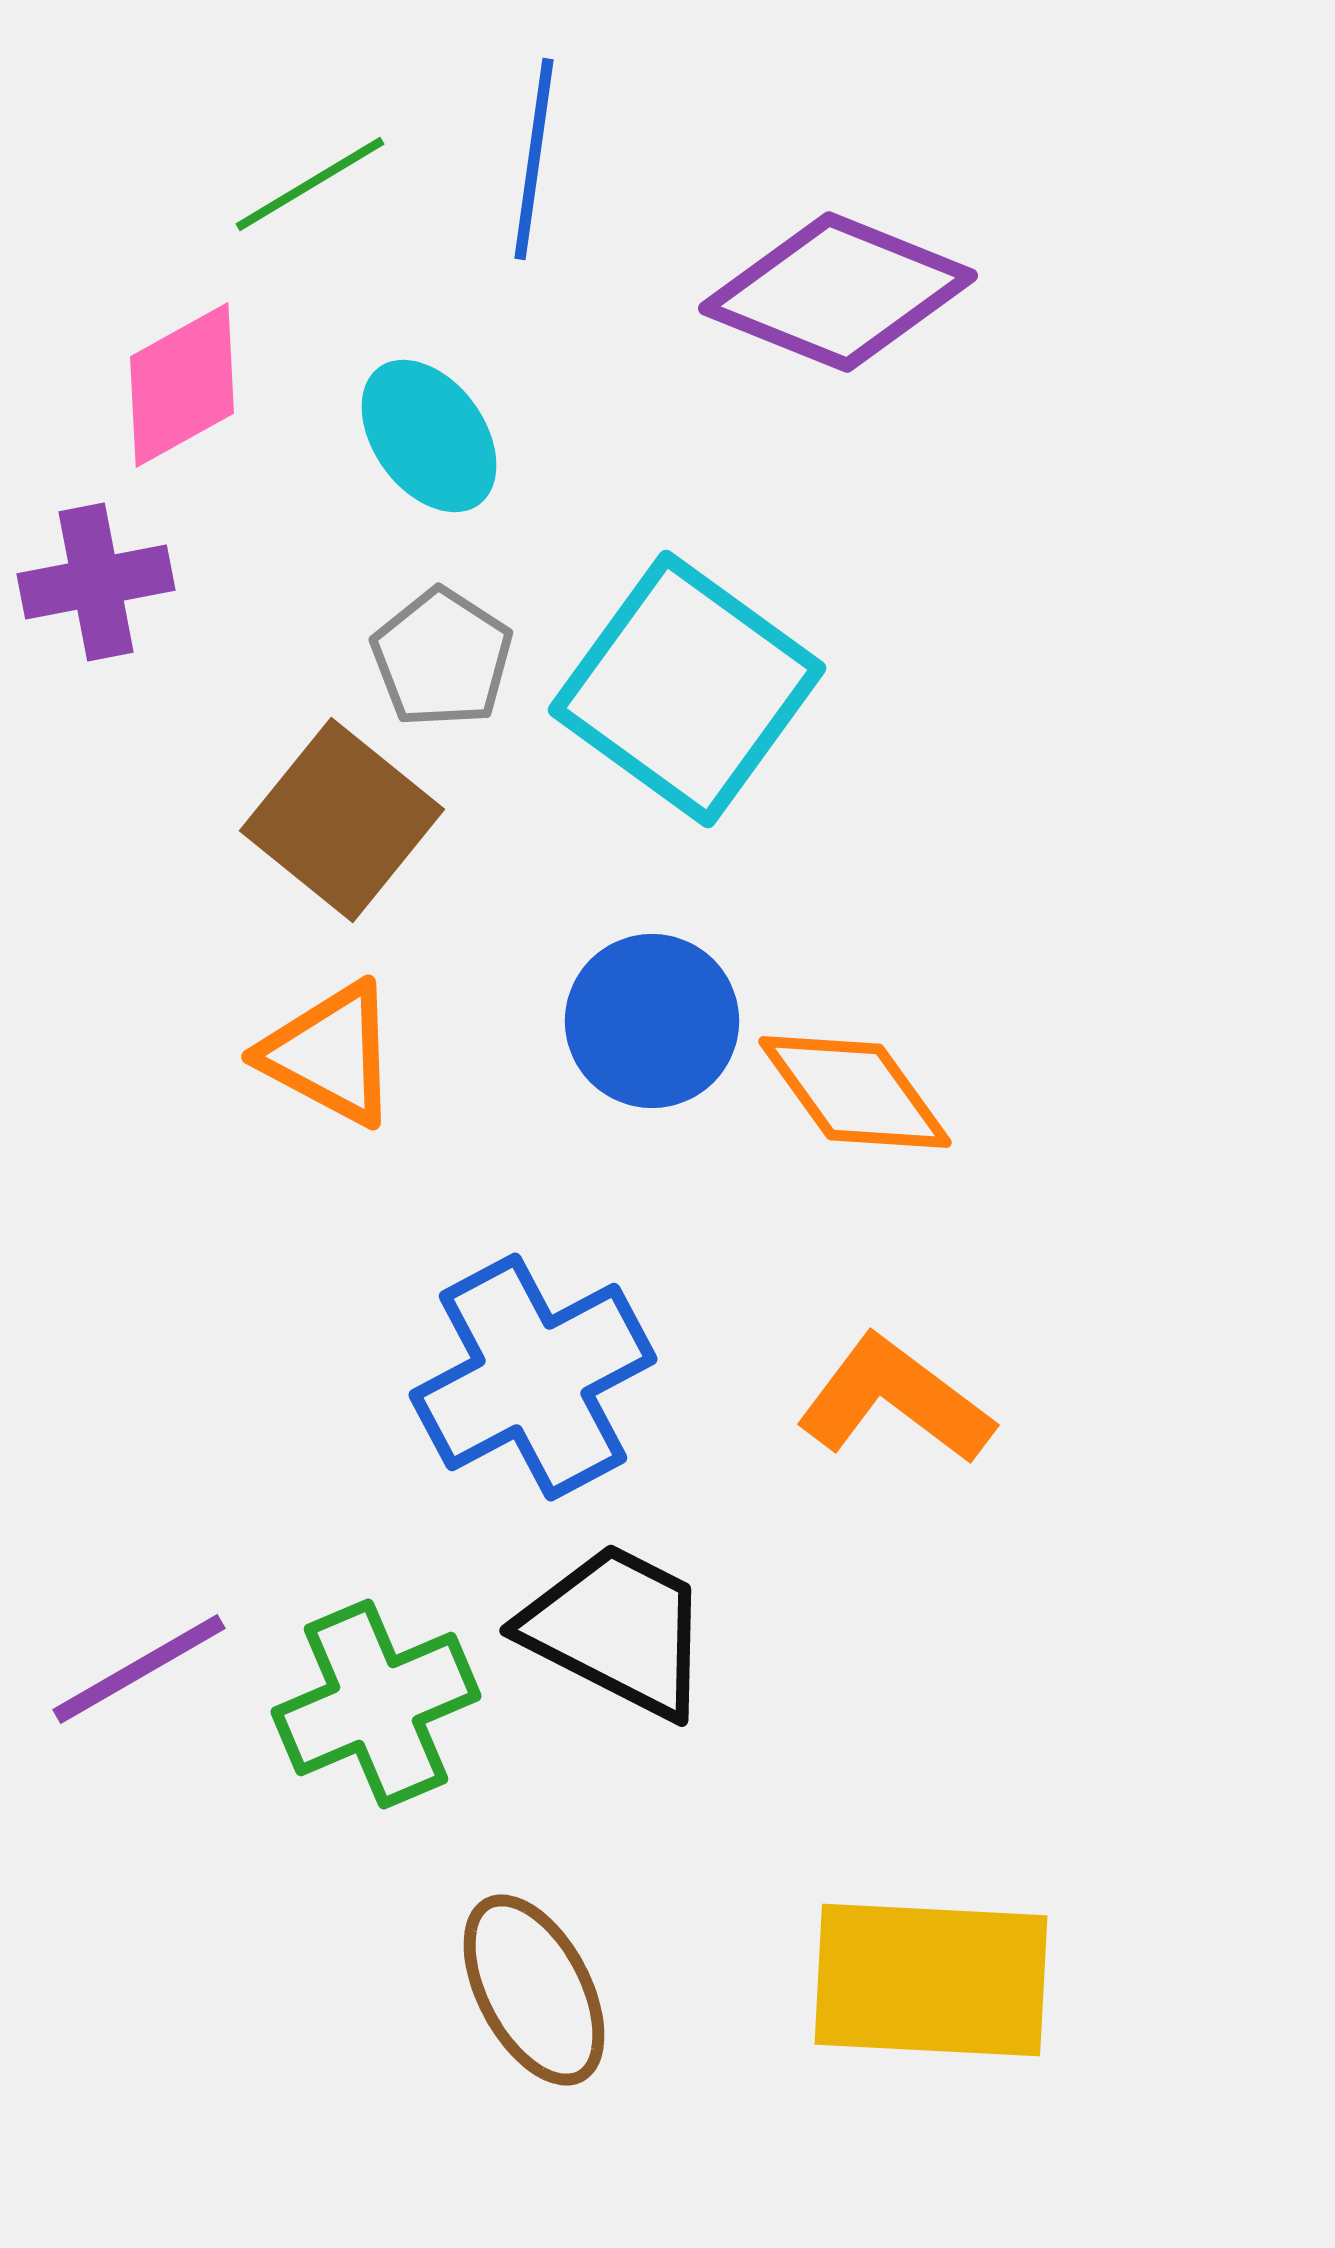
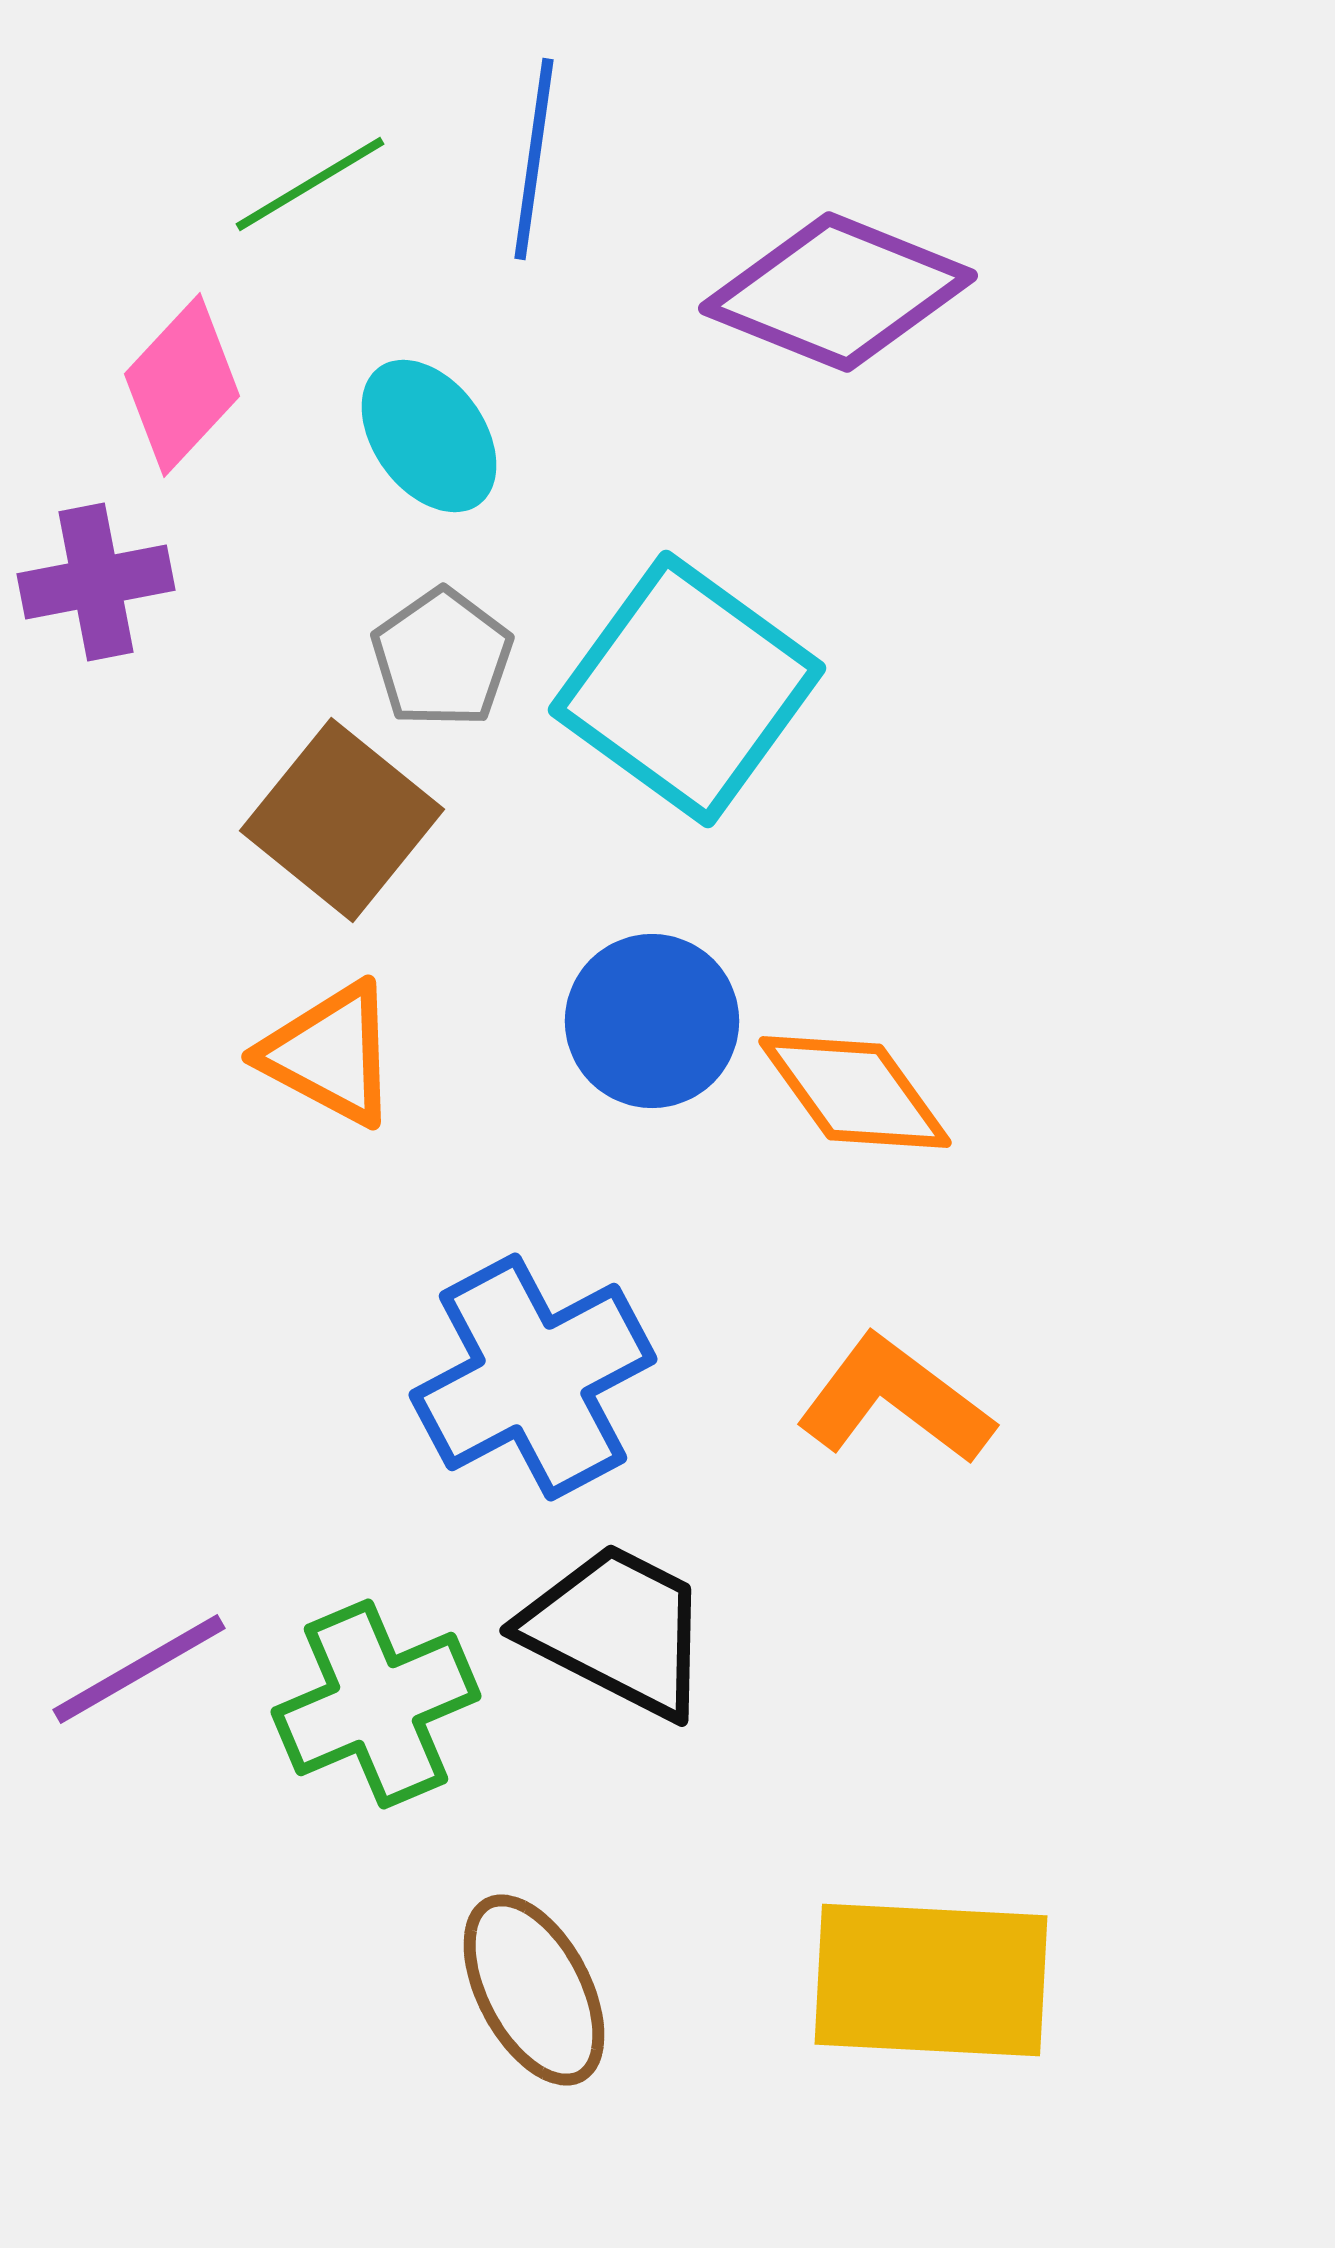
pink diamond: rotated 18 degrees counterclockwise
gray pentagon: rotated 4 degrees clockwise
